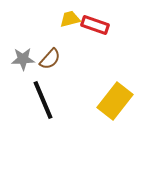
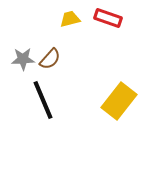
red rectangle: moved 13 px right, 7 px up
yellow rectangle: moved 4 px right
